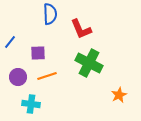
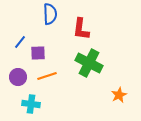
red L-shape: rotated 30 degrees clockwise
blue line: moved 10 px right
